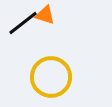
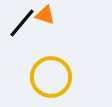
black line: moved 1 px left; rotated 12 degrees counterclockwise
